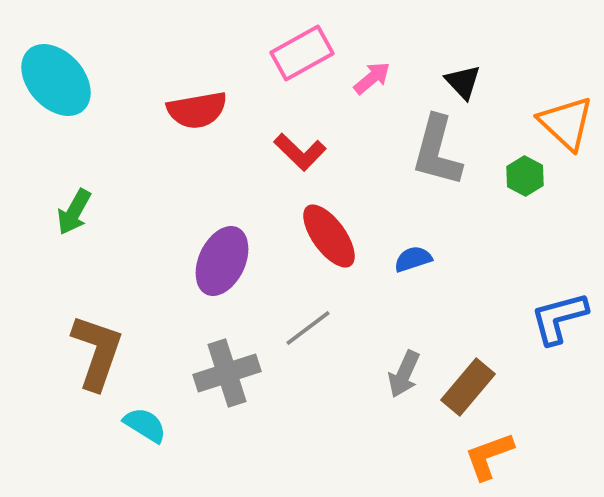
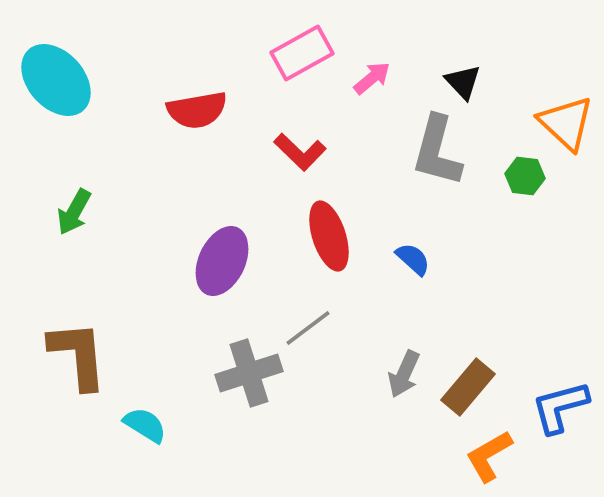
green hexagon: rotated 21 degrees counterclockwise
red ellipse: rotated 18 degrees clockwise
blue semicircle: rotated 60 degrees clockwise
blue L-shape: moved 1 px right, 89 px down
brown L-shape: moved 19 px left, 3 px down; rotated 24 degrees counterclockwise
gray cross: moved 22 px right
orange L-shape: rotated 10 degrees counterclockwise
